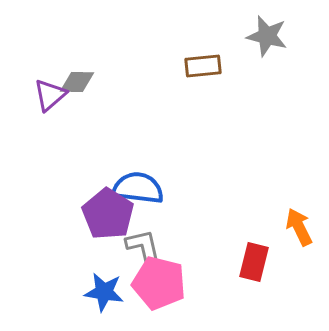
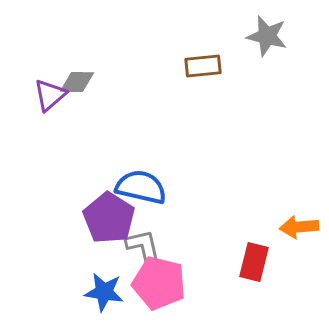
blue semicircle: moved 3 px right, 1 px up; rotated 6 degrees clockwise
purple pentagon: moved 1 px right, 4 px down
orange arrow: rotated 69 degrees counterclockwise
